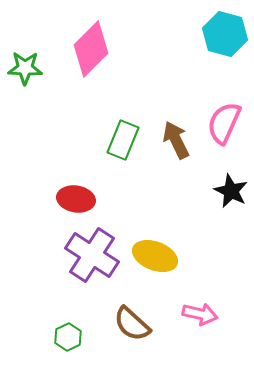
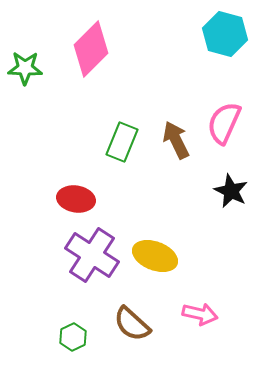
green rectangle: moved 1 px left, 2 px down
green hexagon: moved 5 px right
